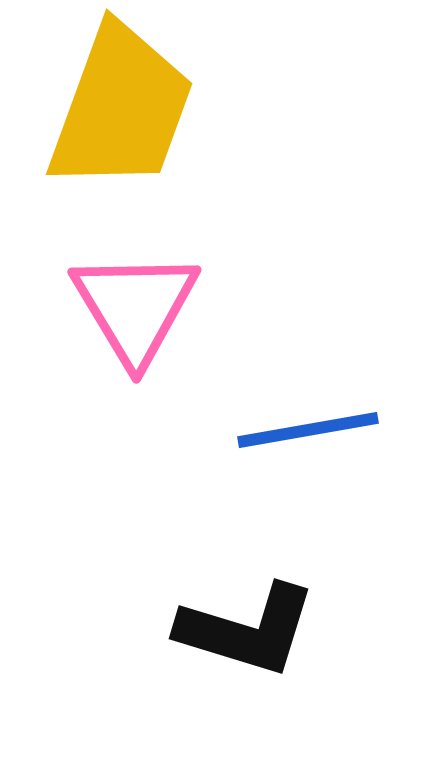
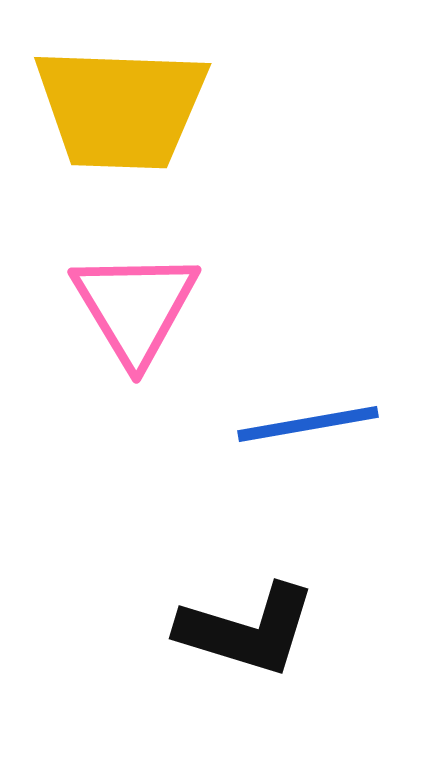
yellow trapezoid: rotated 72 degrees clockwise
blue line: moved 6 px up
